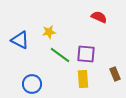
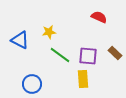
purple square: moved 2 px right, 2 px down
brown rectangle: moved 21 px up; rotated 24 degrees counterclockwise
